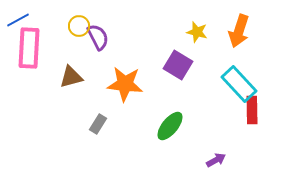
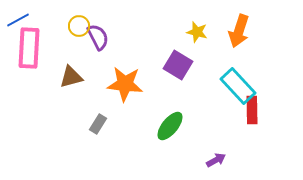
cyan rectangle: moved 1 px left, 2 px down
